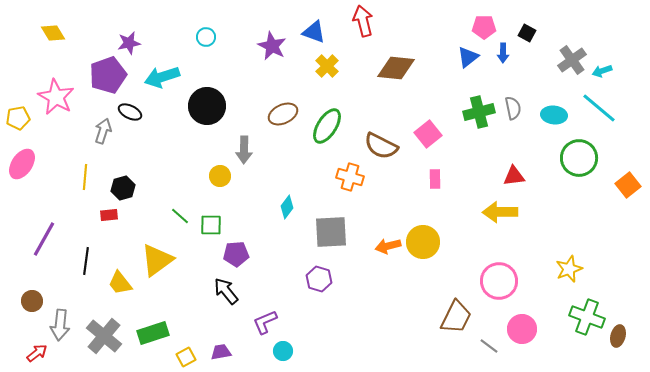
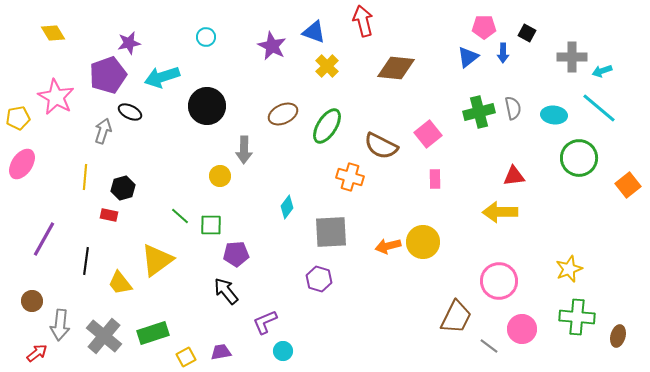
gray cross at (572, 60): moved 3 px up; rotated 36 degrees clockwise
red rectangle at (109, 215): rotated 18 degrees clockwise
green cross at (587, 317): moved 10 px left; rotated 16 degrees counterclockwise
